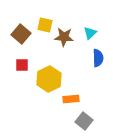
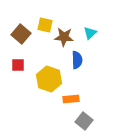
blue semicircle: moved 21 px left, 2 px down
red square: moved 4 px left
yellow hexagon: rotated 15 degrees counterclockwise
